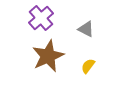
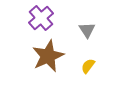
gray triangle: moved 1 px right, 1 px down; rotated 30 degrees clockwise
